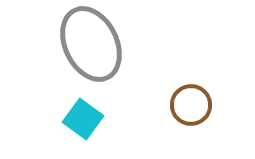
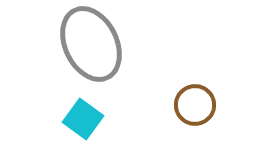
brown circle: moved 4 px right
